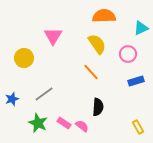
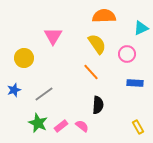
pink circle: moved 1 px left
blue rectangle: moved 1 px left, 2 px down; rotated 21 degrees clockwise
blue star: moved 2 px right, 9 px up
black semicircle: moved 2 px up
pink rectangle: moved 3 px left, 3 px down; rotated 72 degrees counterclockwise
